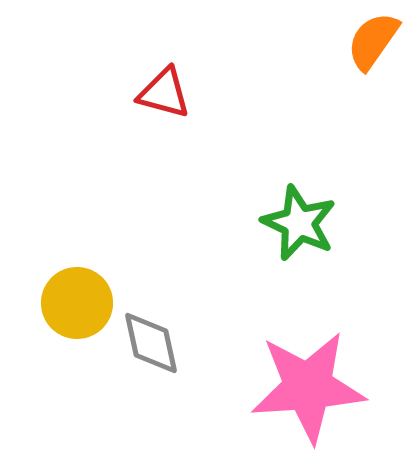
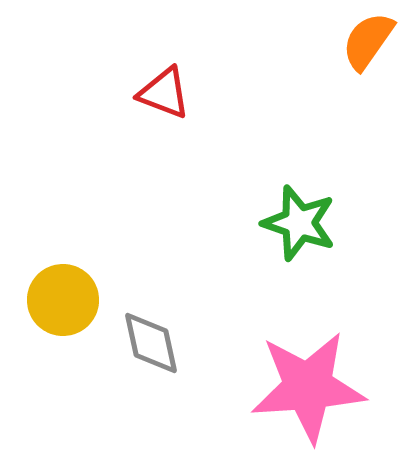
orange semicircle: moved 5 px left
red triangle: rotated 6 degrees clockwise
green star: rotated 6 degrees counterclockwise
yellow circle: moved 14 px left, 3 px up
